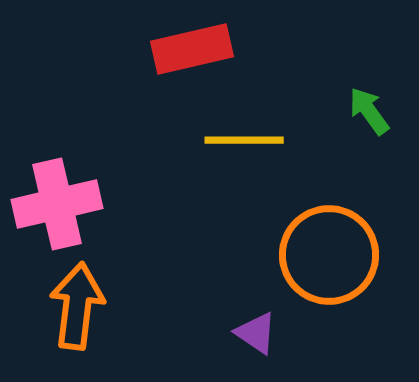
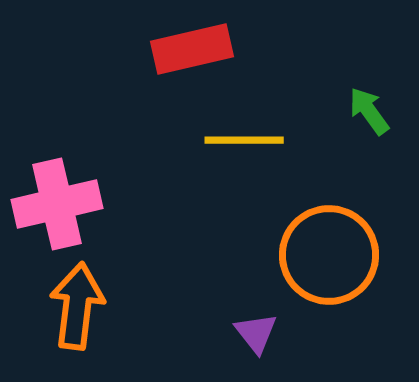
purple triangle: rotated 18 degrees clockwise
